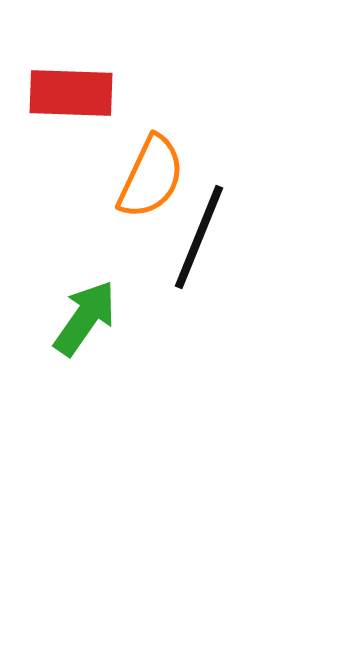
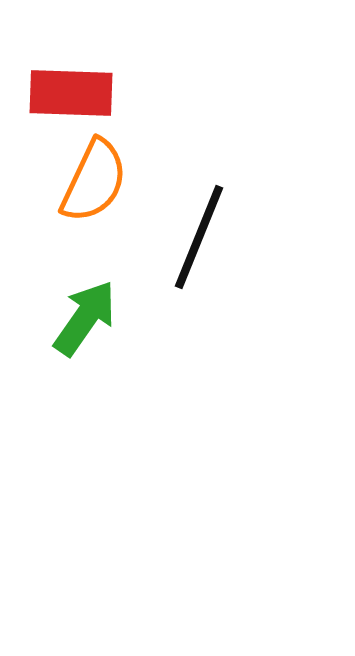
orange semicircle: moved 57 px left, 4 px down
